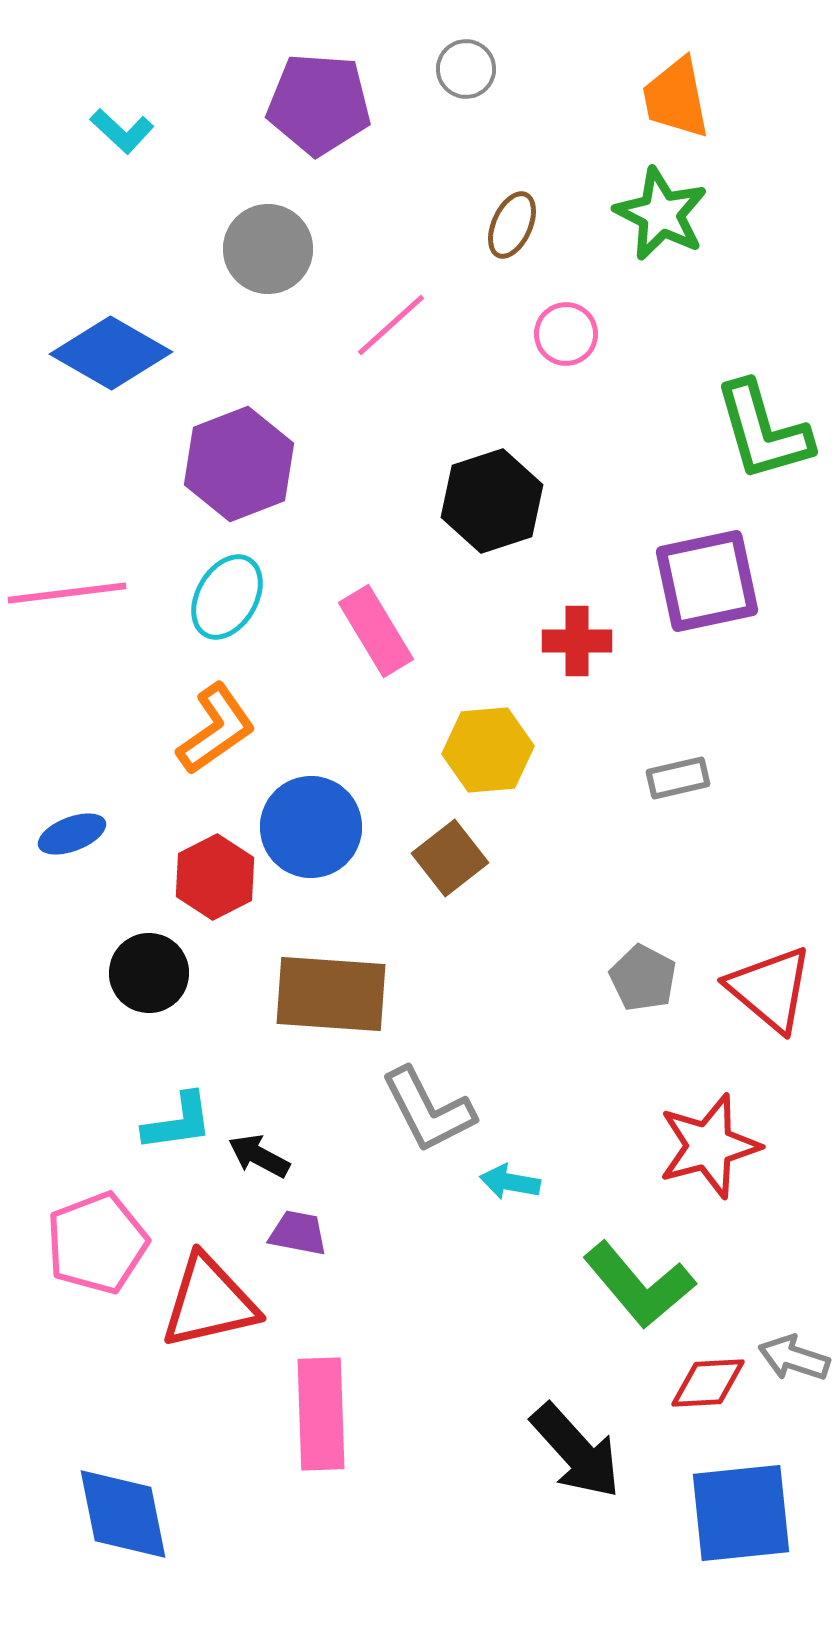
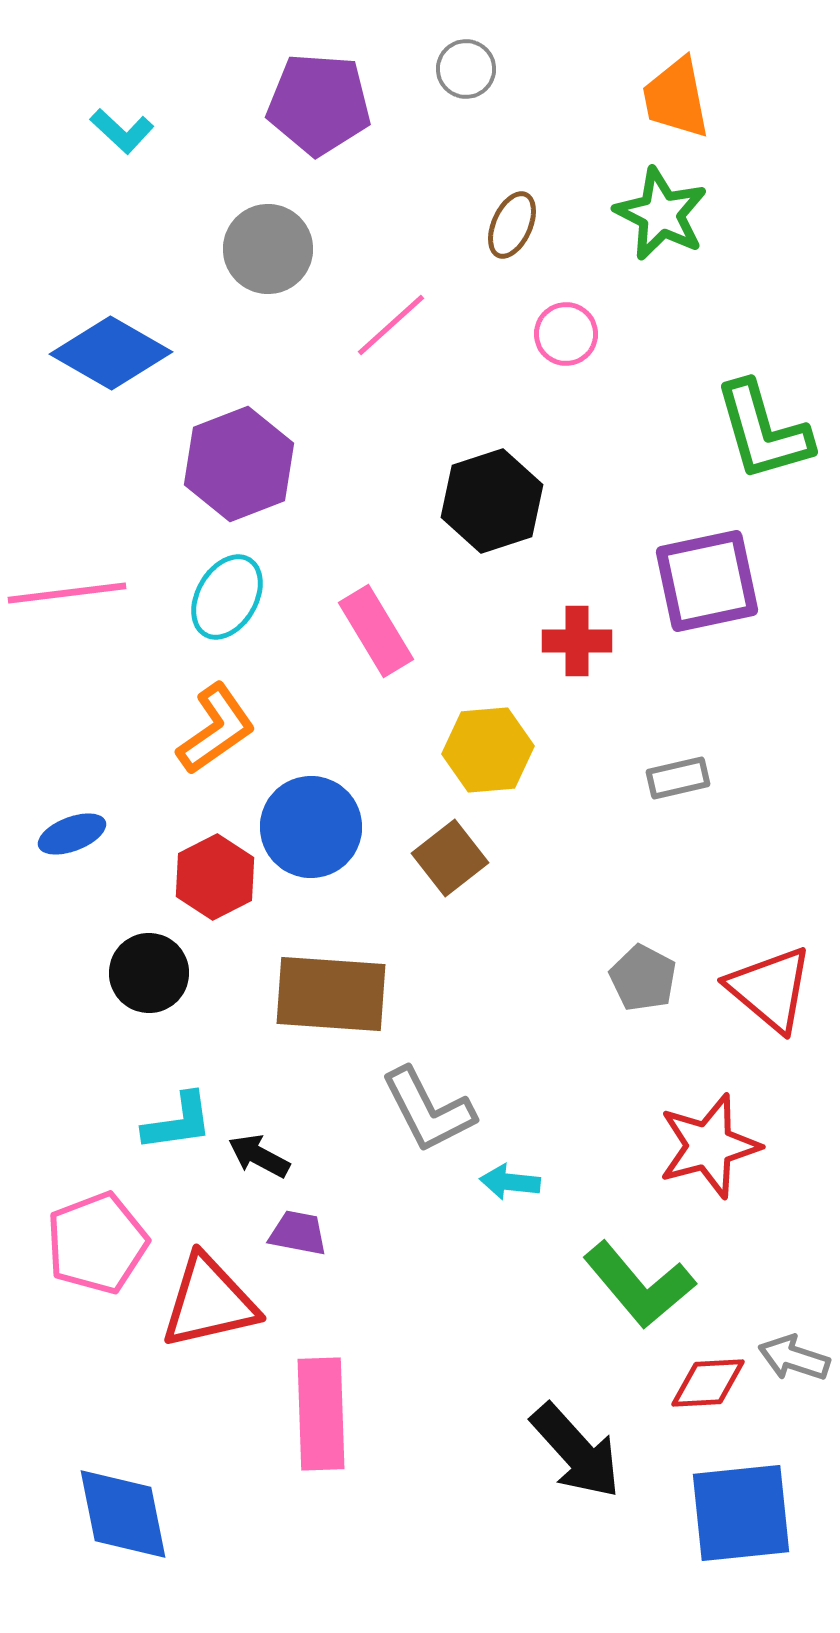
cyan arrow at (510, 1182): rotated 4 degrees counterclockwise
